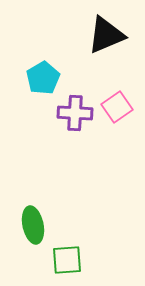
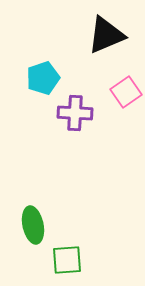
cyan pentagon: rotated 12 degrees clockwise
pink square: moved 9 px right, 15 px up
